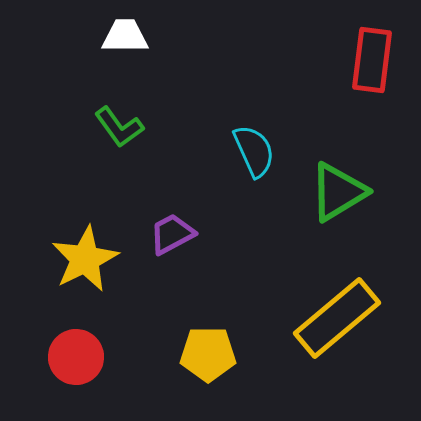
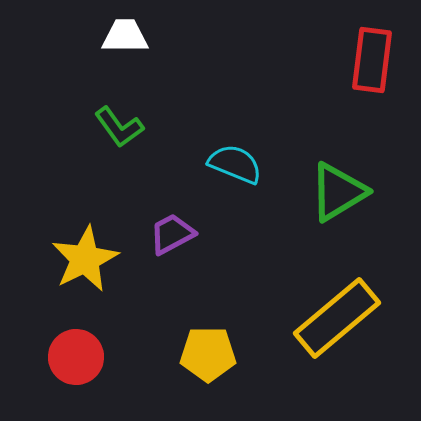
cyan semicircle: moved 19 px left, 13 px down; rotated 44 degrees counterclockwise
